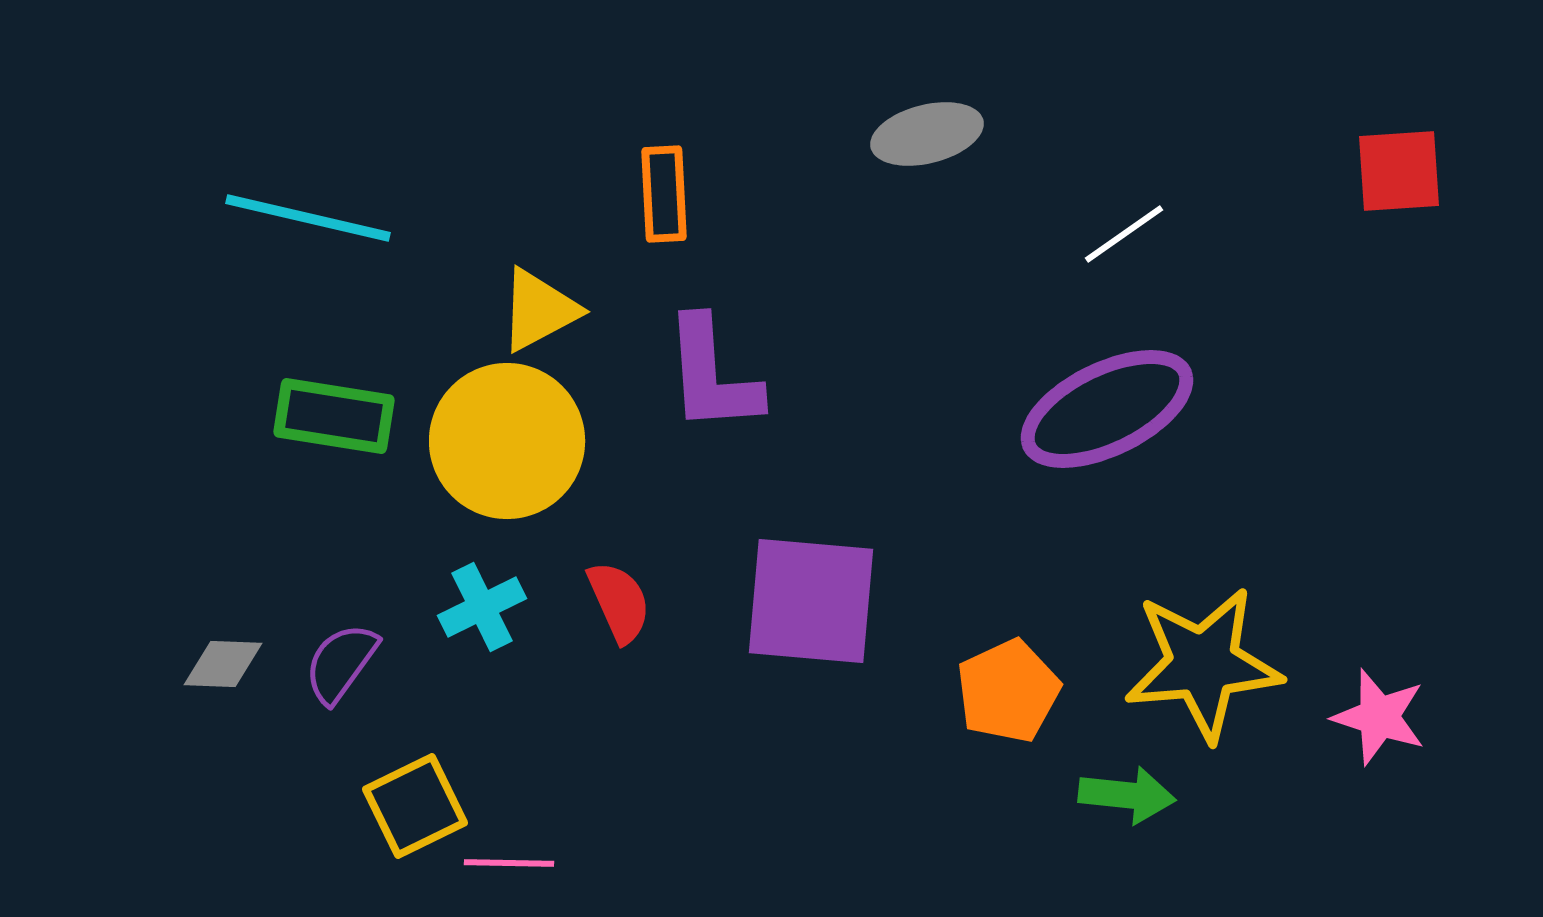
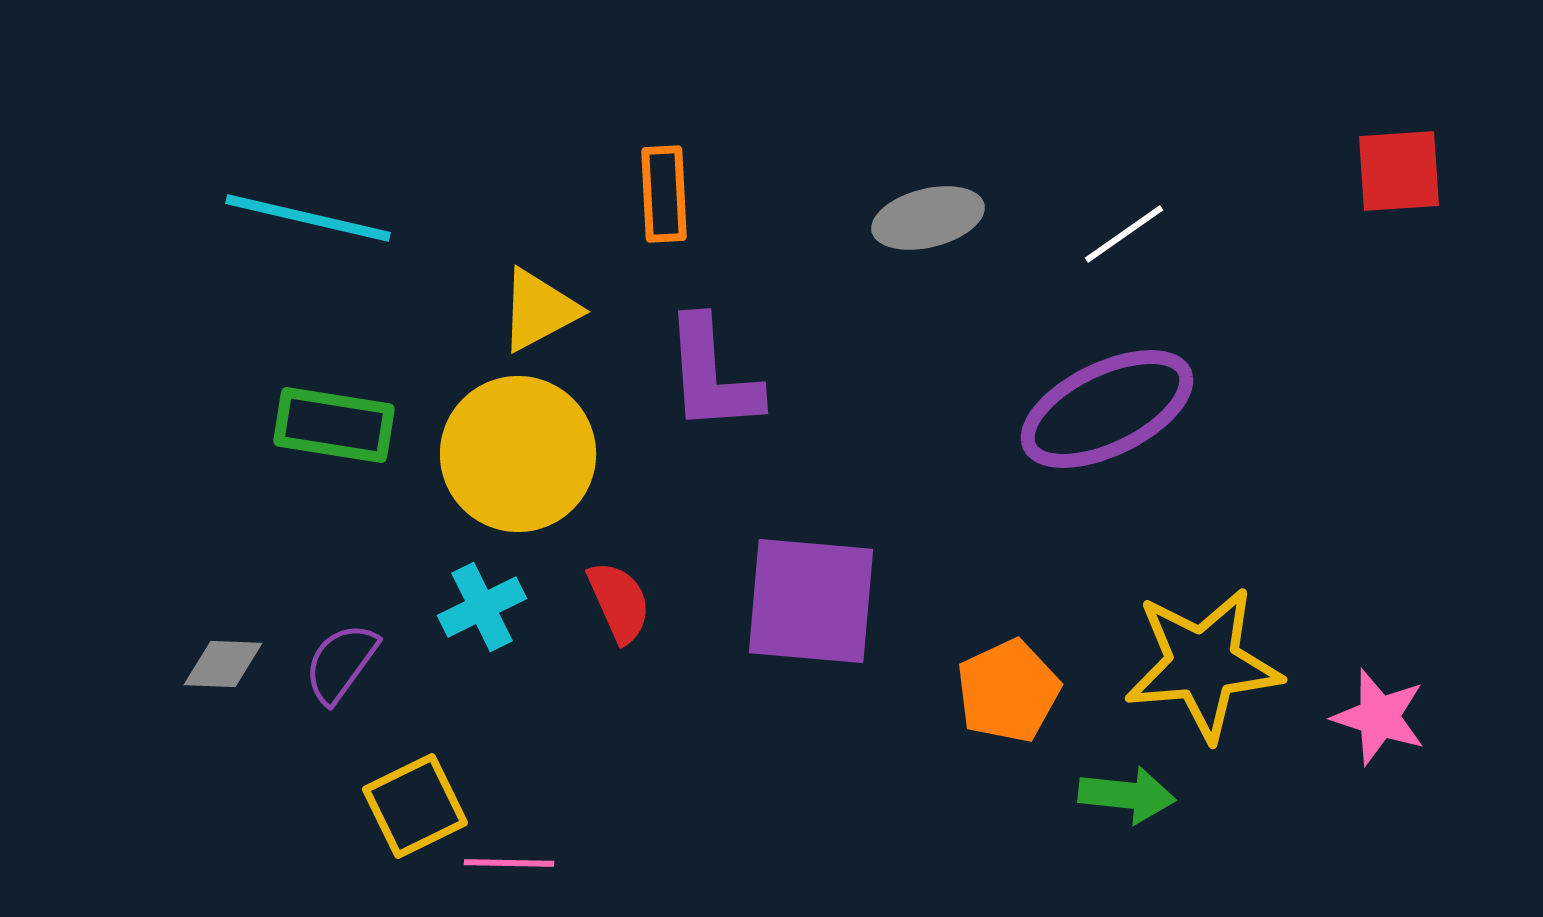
gray ellipse: moved 1 px right, 84 px down
green rectangle: moved 9 px down
yellow circle: moved 11 px right, 13 px down
